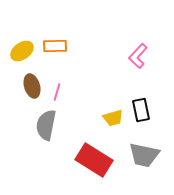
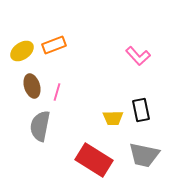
orange rectangle: moved 1 px left, 1 px up; rotated 20 degrees counterclockwise
pink L-shape: rotated 85 degrees counterclockwise
yellow trapezoid: rotated 15 degrees clockwise
gray semicircle: moved 6 px left, 1 px down
